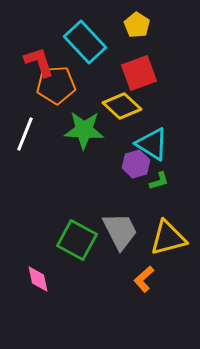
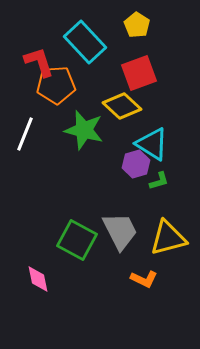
green star: rotated 12 degrees clockwise
orange L-shape: rotated 112 degrees counterclockwise
